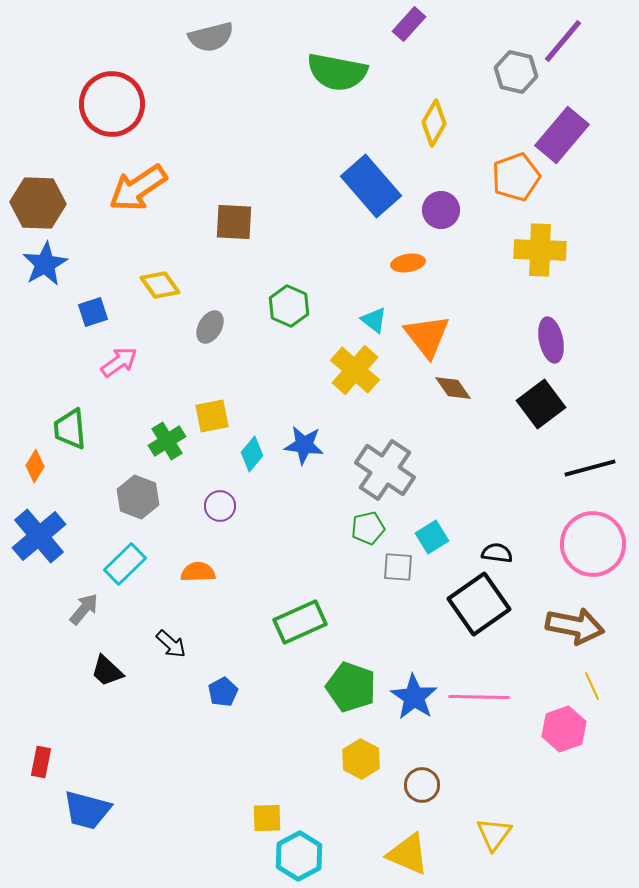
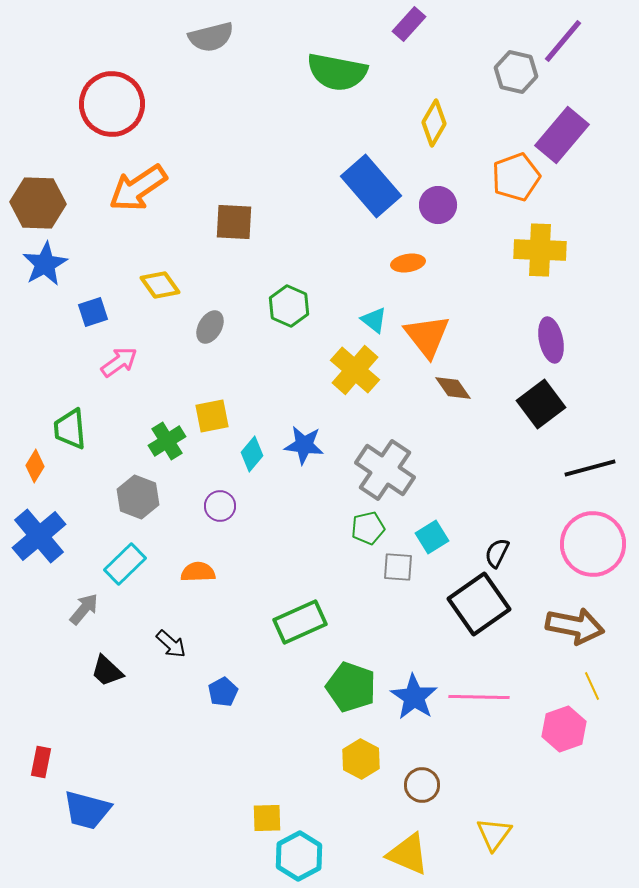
purple circle at (441, 210): moved 3 px left, 5 px up
black semicircle at (497, 553): rotated 72 degrees counterclockwise
